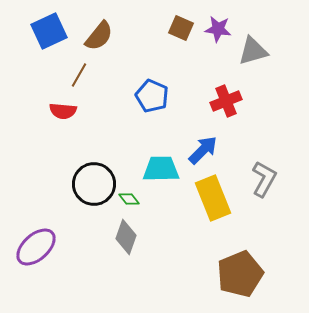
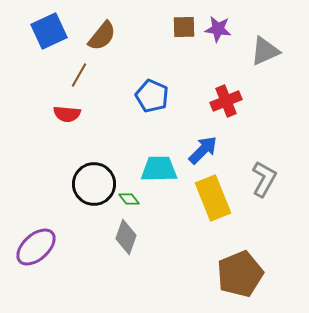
brown square: moved 3 px right, 1 px up; rotated 25 degrees counterclockwise
brown semicircle: moved 3 px right
gray triangle: moved 12 px right; rotated 8 degrees counterclockwise
red semicircle: moved 4 px right, 3 px down
cyan trapezoid: moved 2 px left
